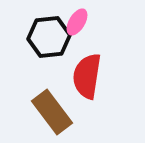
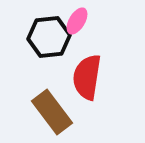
pink ellipse: moved 1 px up
red semicircle: moved 1 px down
